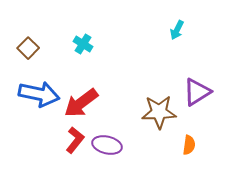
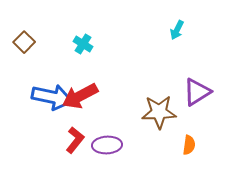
brown square: moved 4 px left, 6 px up
blue arrow: moved 13 px right, 3 px down
red arrow: moved 1 px left, 7 px up; rotated 9 degrees clockwise
purple ellipse: rotated 16 degrees counterclockwise
